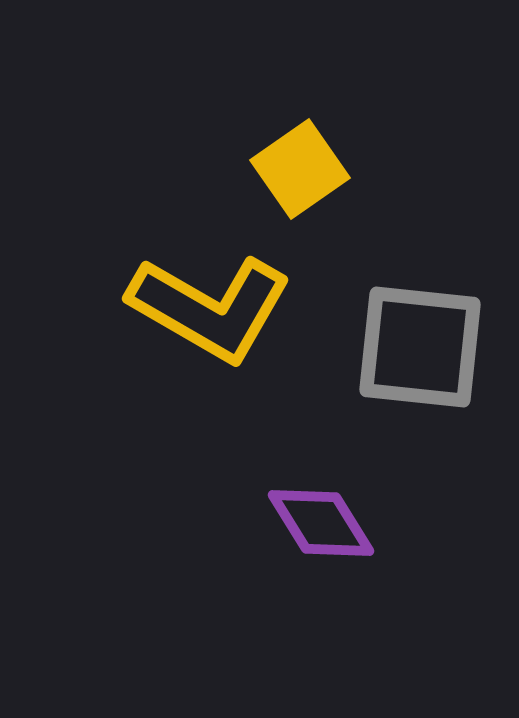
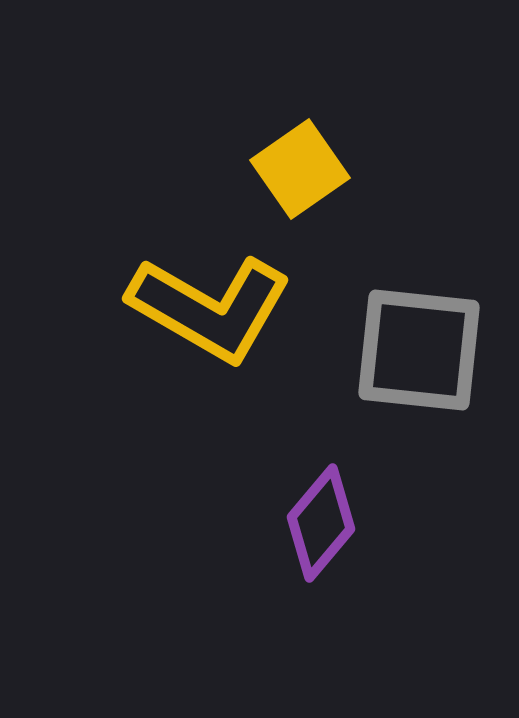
gray square: moved 1 px left, 3 px down
purple diamond: rotated 72 degrees clockwise
